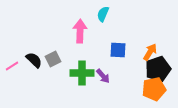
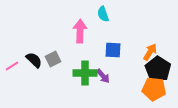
cyan semicircle: rotated 42 degrees counterclockwise
blue square: moved 5 px left
black pentagon: rotated 20 degrees counterclockwise
green cross: moved 3 px right
orange pentagon: rotated 20 degrees clockwise
